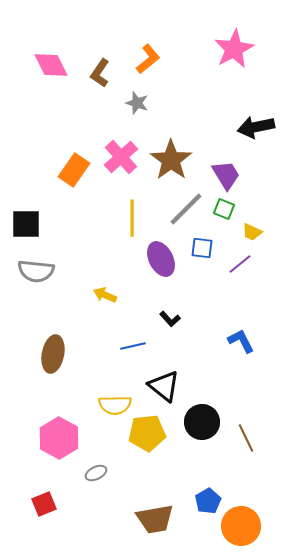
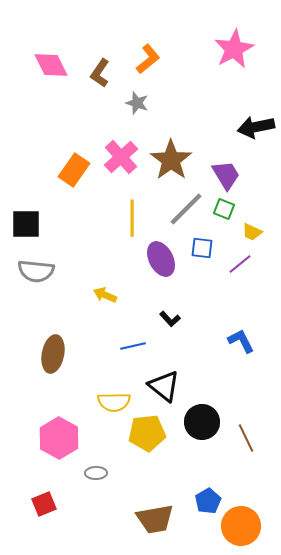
yellow semicircle: moved 1 px left, 3 px up
gray ellipse: rotated 25 degrees clockwise
